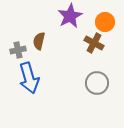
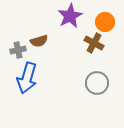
brown semicircle: rotated 120 degrees counterclockwise
blue arrow: moved 2 px left; rotated 32 degrees clockwise
